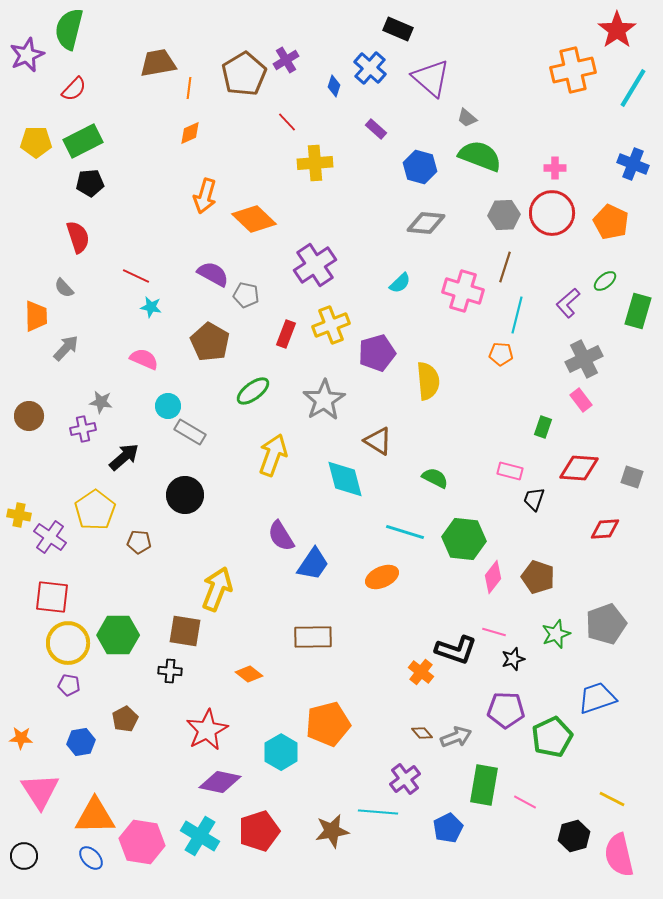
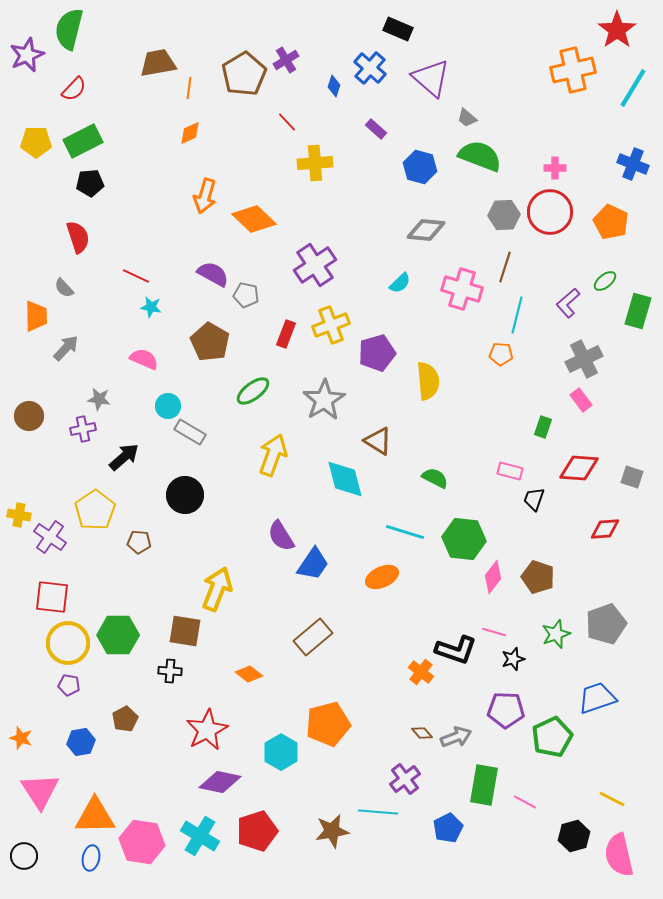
red circle at (552, 213): moved 2 px left, 1 px up
gray diamond at (426, 223): moved 7 px down
pink cross at (463, 291): moved 1 px left, 2 px up
gray star at (101, 402): moved 2 px left, 3 px up
brown rectangle at (313, 637): rotated 39 degrees counterclockwise
orange star at (21, 738): rotated 15 degrees clockwise
red pentagon at (259, 831): moved 2 px left
blue ellipse at (91, 858): rotated 55 degrees clockwise
